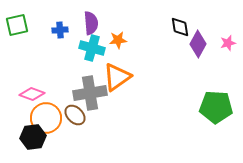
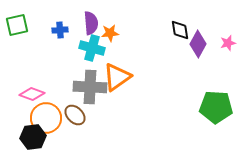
black diamond: moved 3 px down
orange star: moved 8 px left, 7 px up
gray cross: moved 6 px up; rotated 12 degrees clockwise
